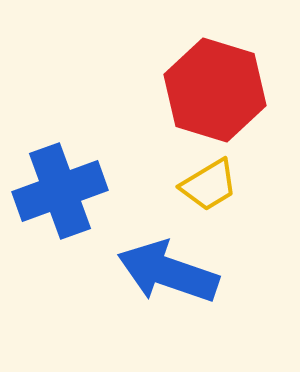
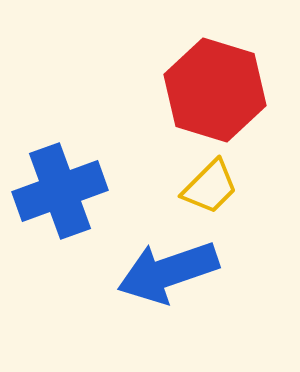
yellow trapezoid: moved 1 px right, 2 px down; rotated 14 degrees counterclockwise
blue arrow: rotated 38 degrees counterclockwise
